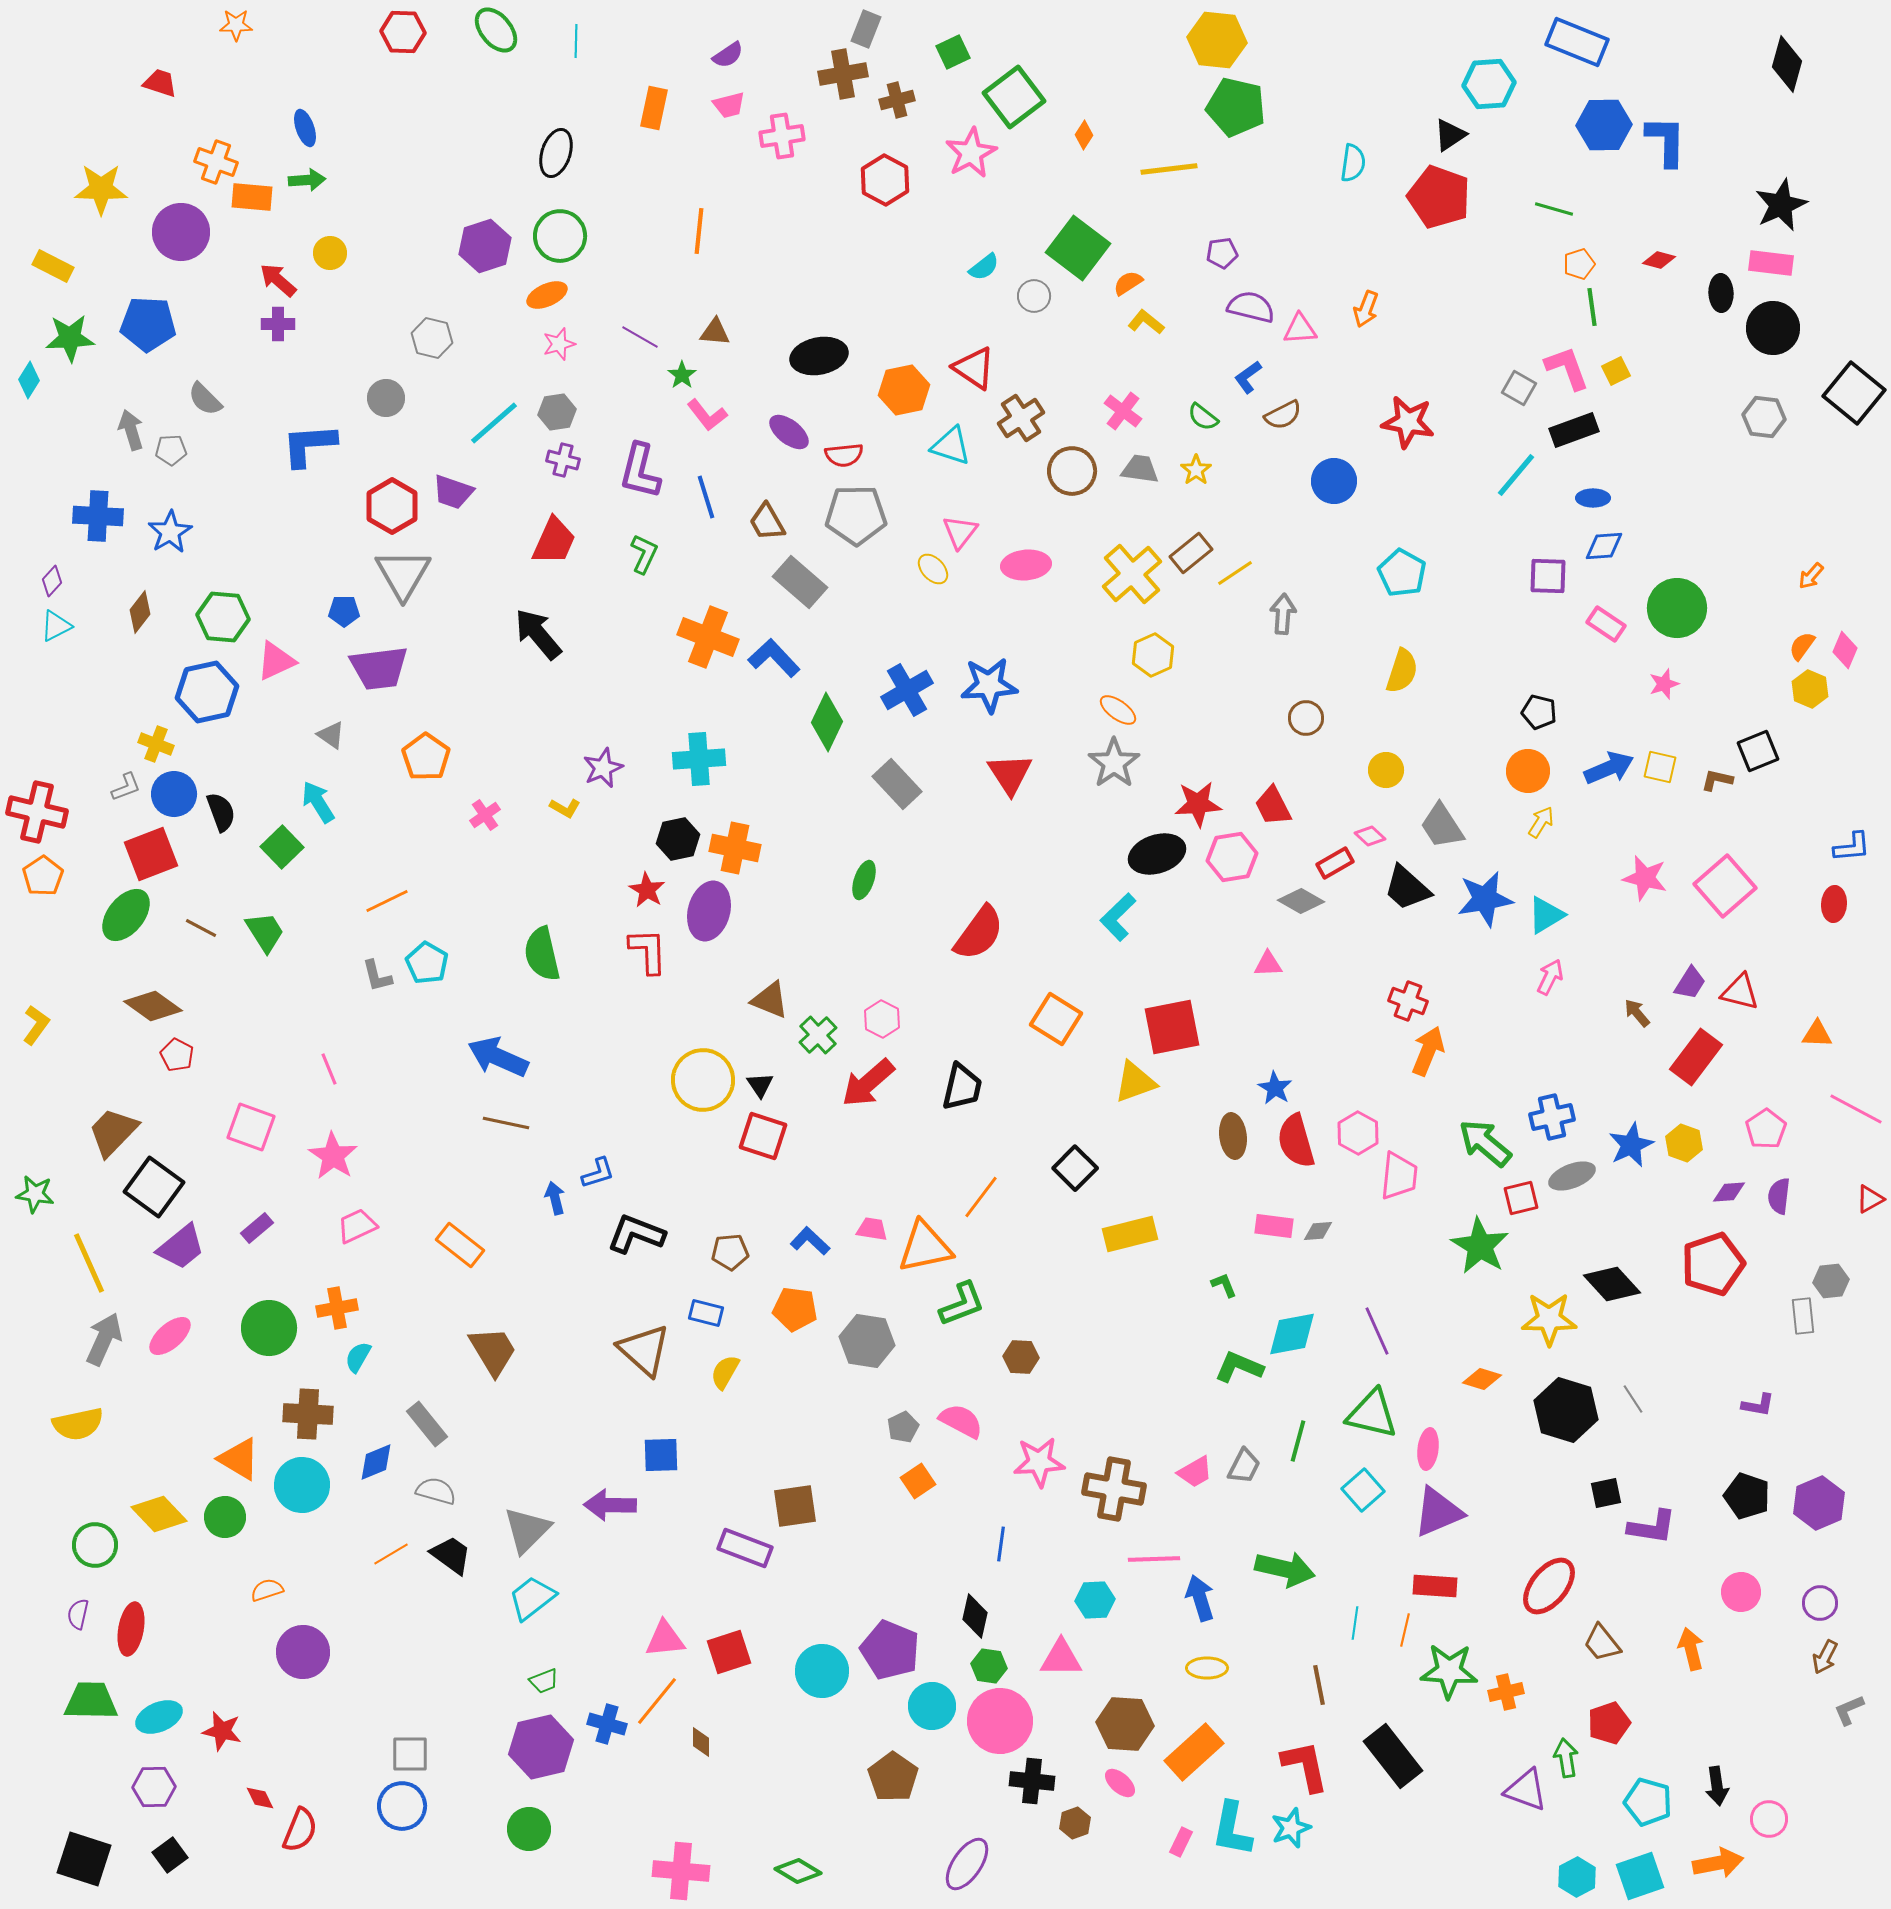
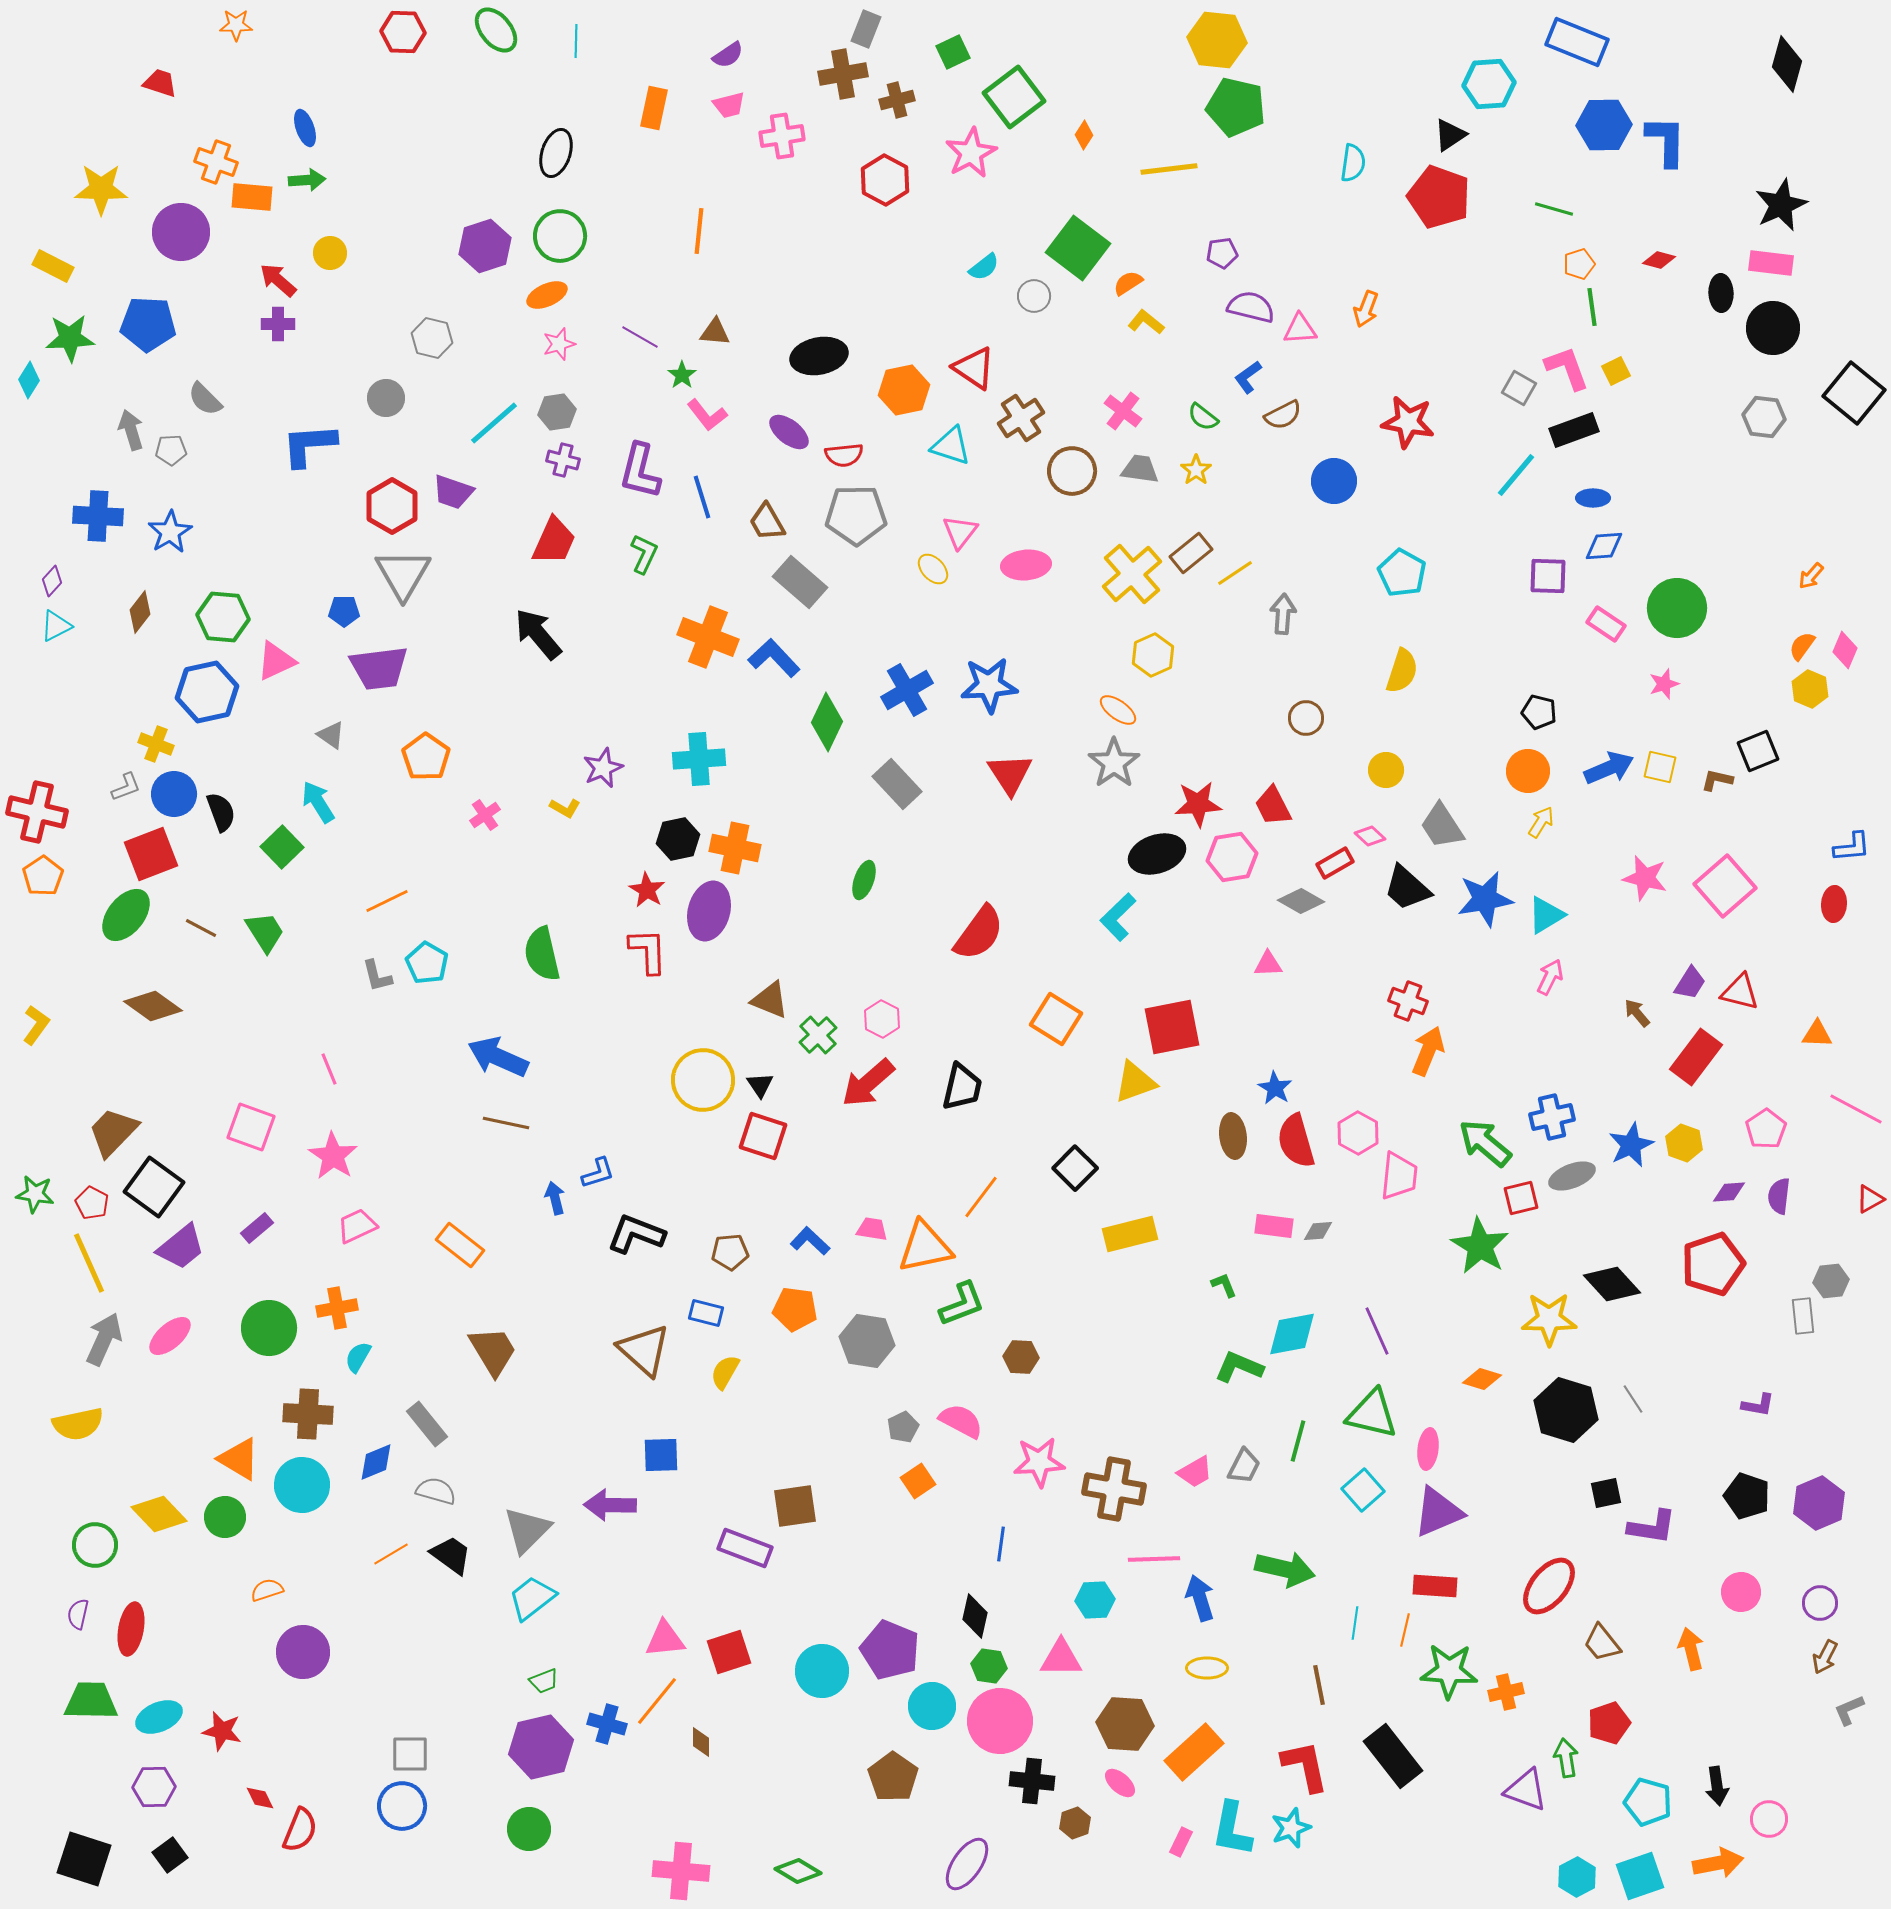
blue line at (706, 497): moved 4 px left
red pentagon at (177, 1055): moved 85 px left, 148 px down
